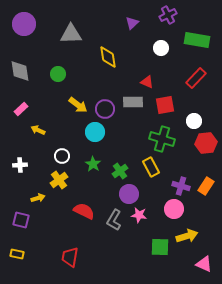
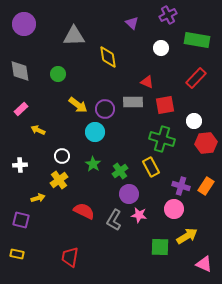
purple triangle at (132, 23): rotated 32 degrees counterclockwise
gray triangle at (71, 34): moved 3 px right, 2 px down
yellow arrow at (187, 236): rotated 15 degrees counterclockwise
